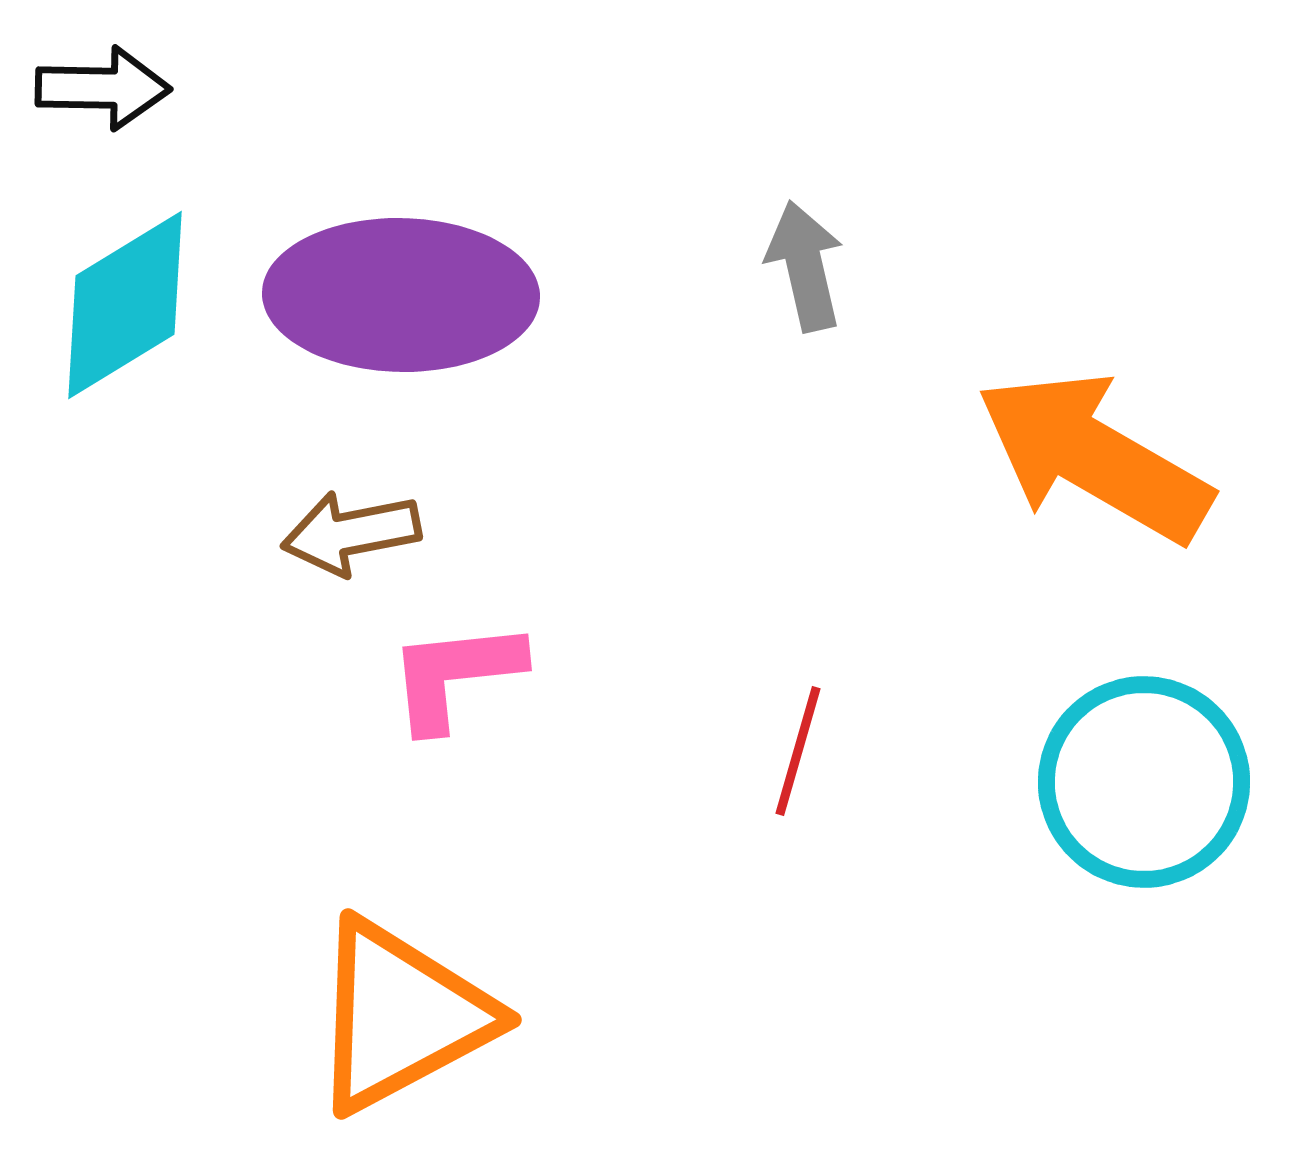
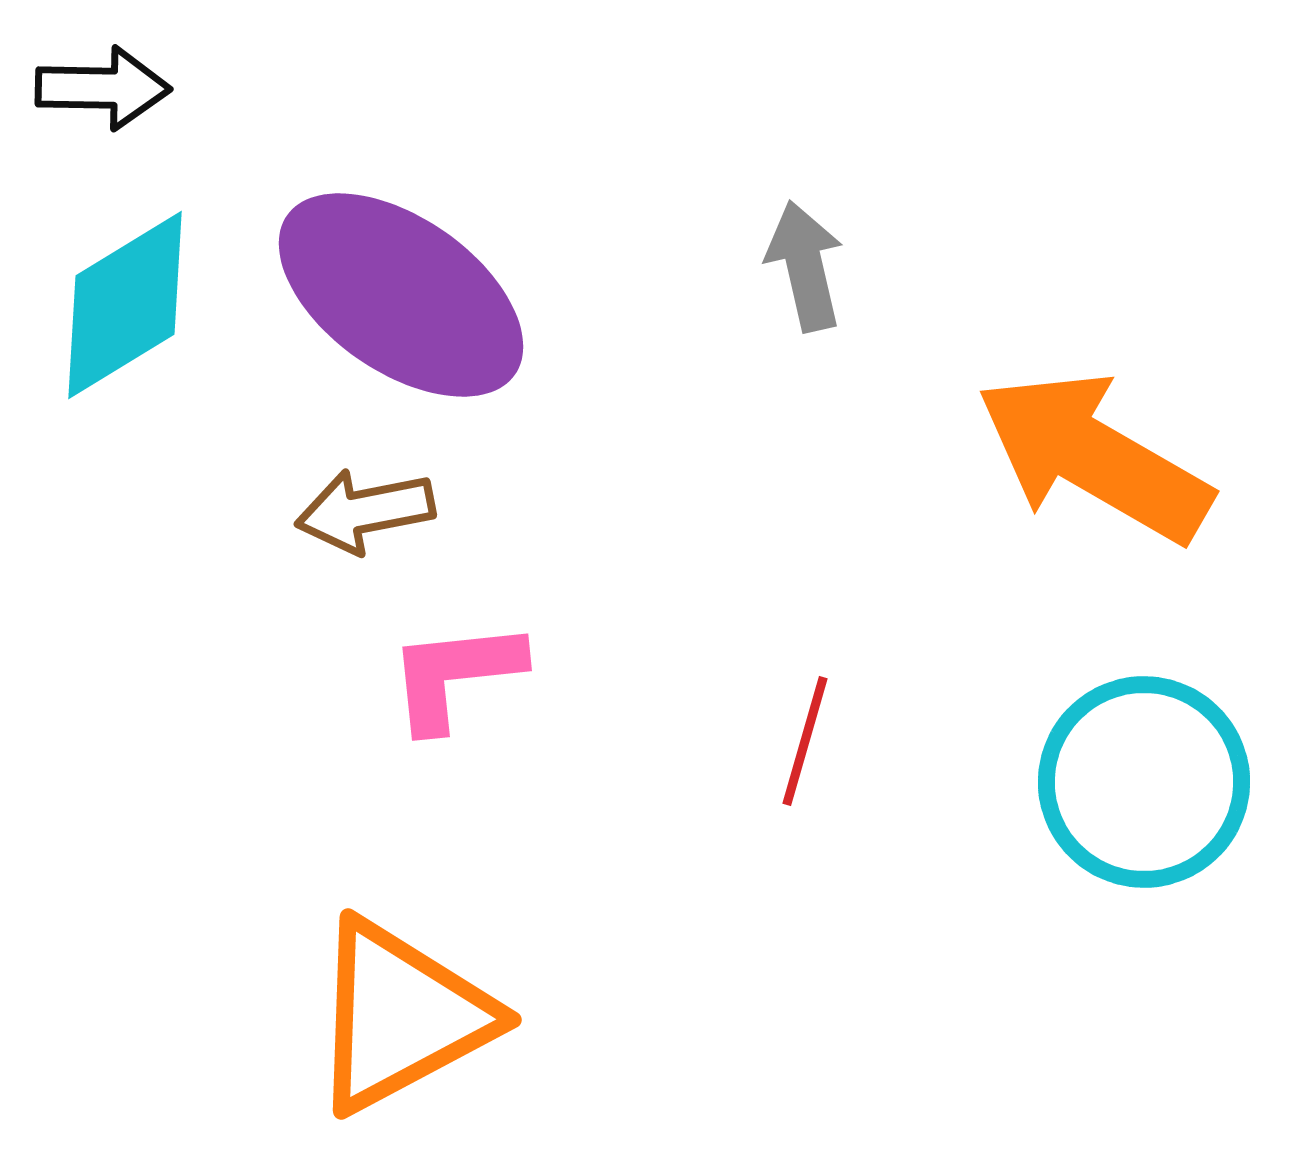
purple ellipse: rotated 34 degrees clockwise
brown arrow: moved 14 px right, 22 px up
red line: moved 7 px right, 10 px up
